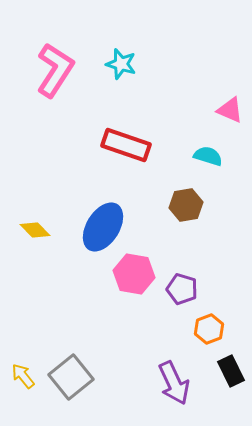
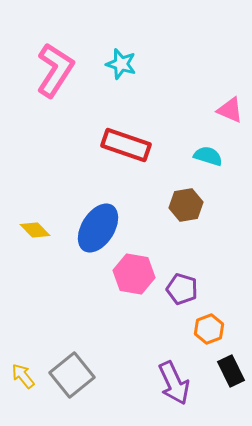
blue ellipse: moved 5 px left, 1 px down
gray square: moved 1 px right, 2 px up
